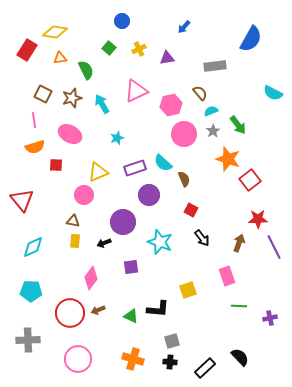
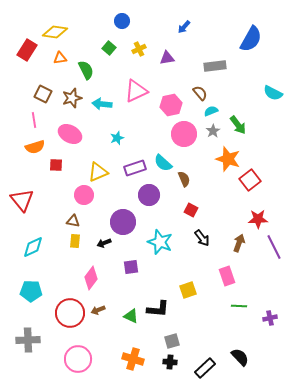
cyan arrow at (102, 104): rotated 54 degrees counterclockwise
